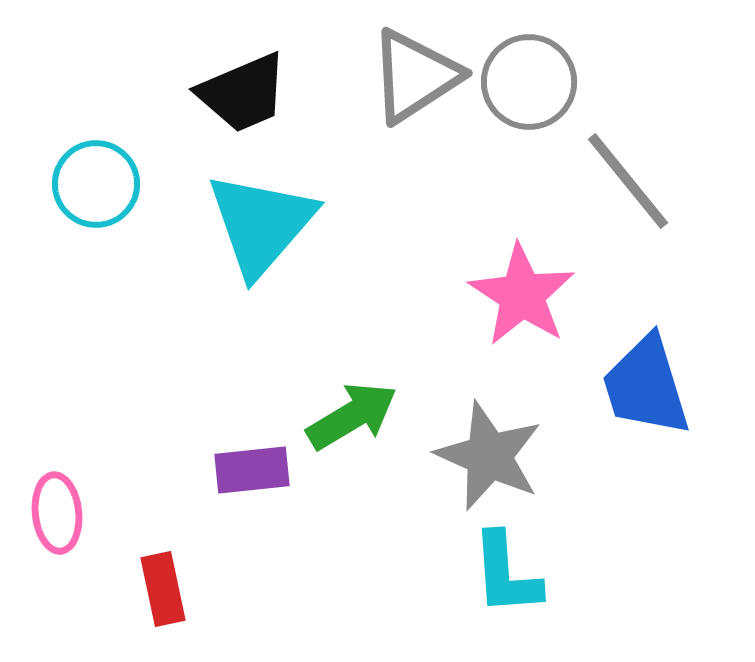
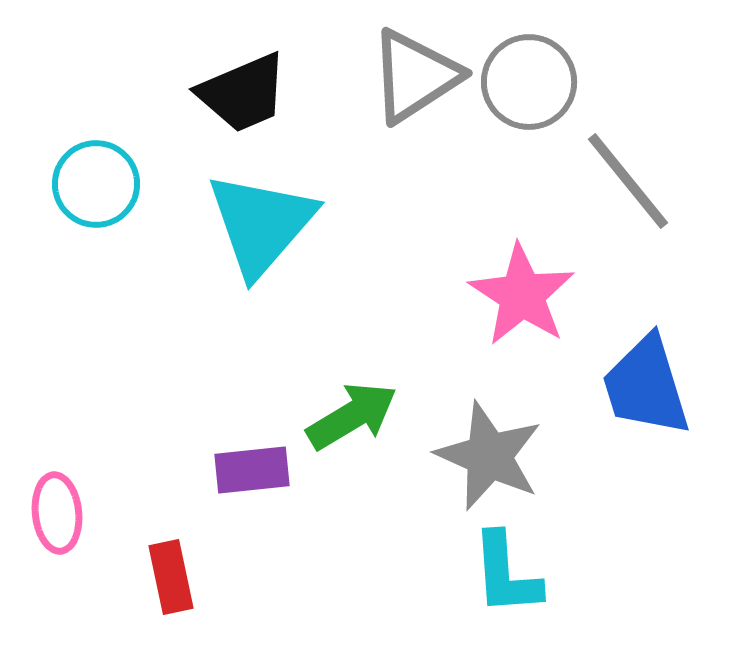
red rectangle: moved 8 px right, 12 px up
